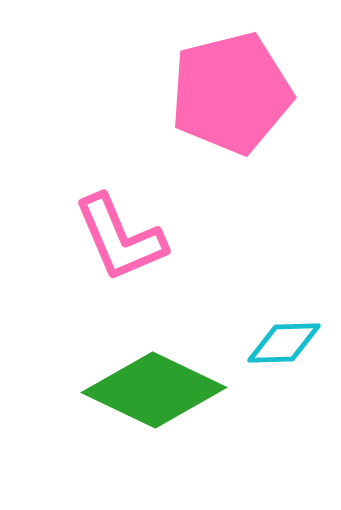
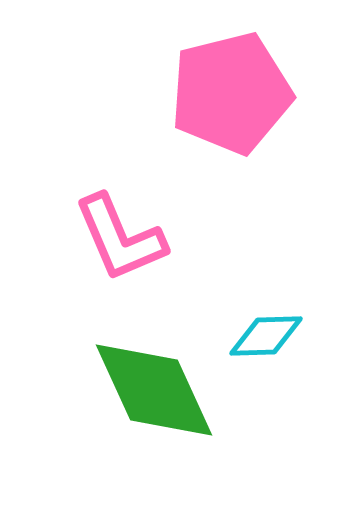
cyan diamond: moved 18 px left, 7 px up
green diamond: rotated 40 degrees clockwise
